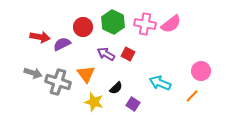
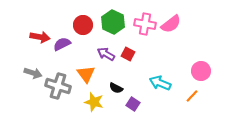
red circle: moved 2 px up
gray cross: moved 4 px down
black semicircle: rotated 72 degrees clockwise
